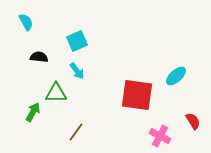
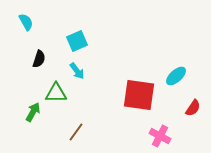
black semicircle: moved 2 px down; rotated 102 degrees clockwise
red square: moved 2 px right
red semicircle: moved 13 px up; rotated 66 degrees clockwise
